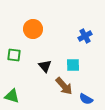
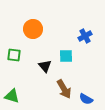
cyan square: moved 7 px left, 9 px up
brown arrow: moved 3 px down; rotated 12 degrees clockwise
